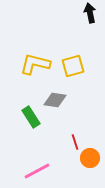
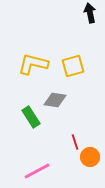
yellow L-shape: moved 2 px left
orange circle: moved 1 px up
